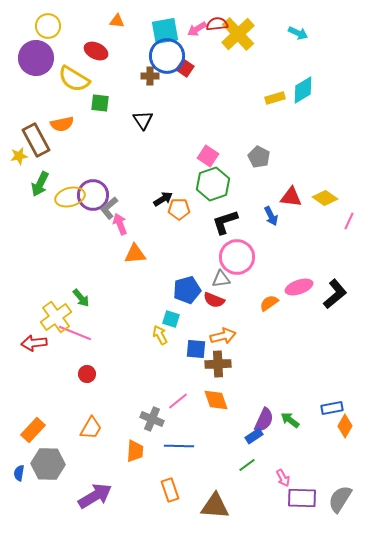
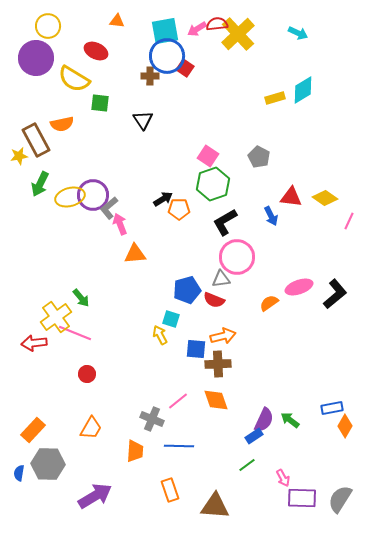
black L-shape at (225, 222): rotated 12 degrees counterclockwise
